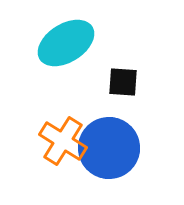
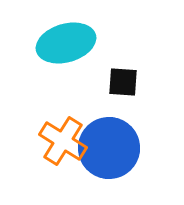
cyan ellipse: rotated 16 degrees clockwise
